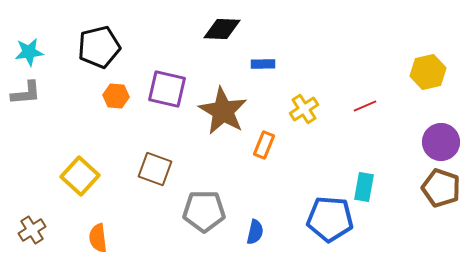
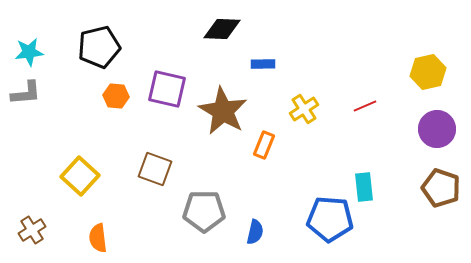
purple circle: moved 4 px left, 13 px up
cyan rectangle: rotated 16 degrees counterclockwise
